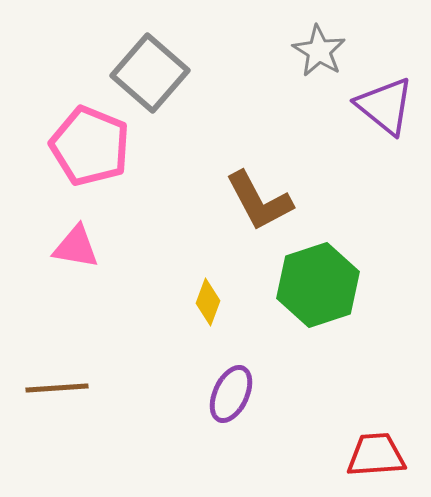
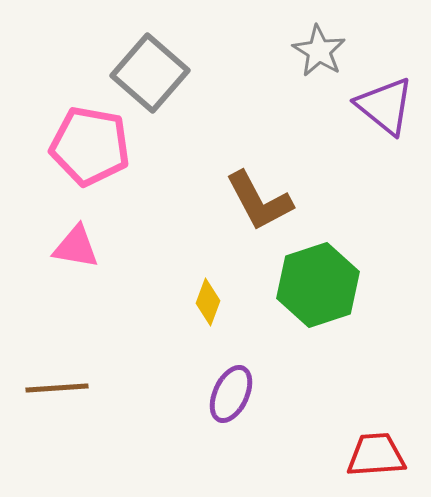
pink pentagon: rotated 12 degrees counterclockwise
